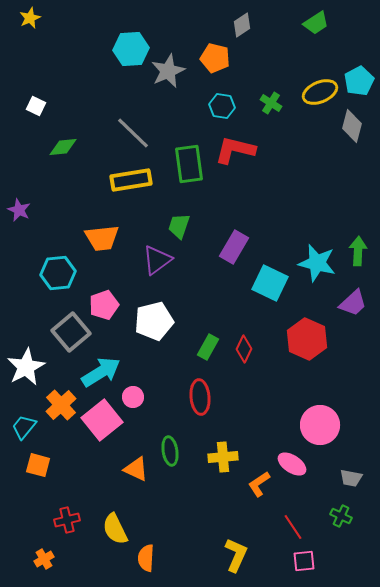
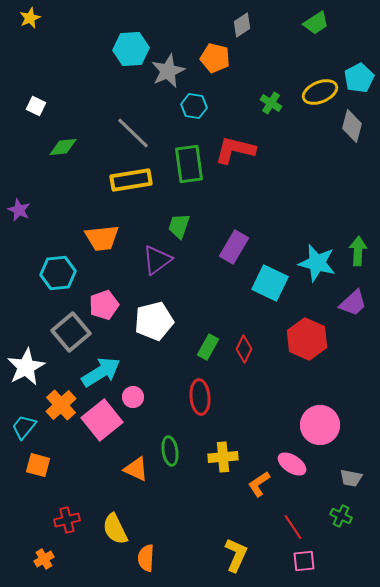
cyan pentagon at (359, 81): moved 3 px up
cyan hexagon at (222, 106): moved 28 px left
